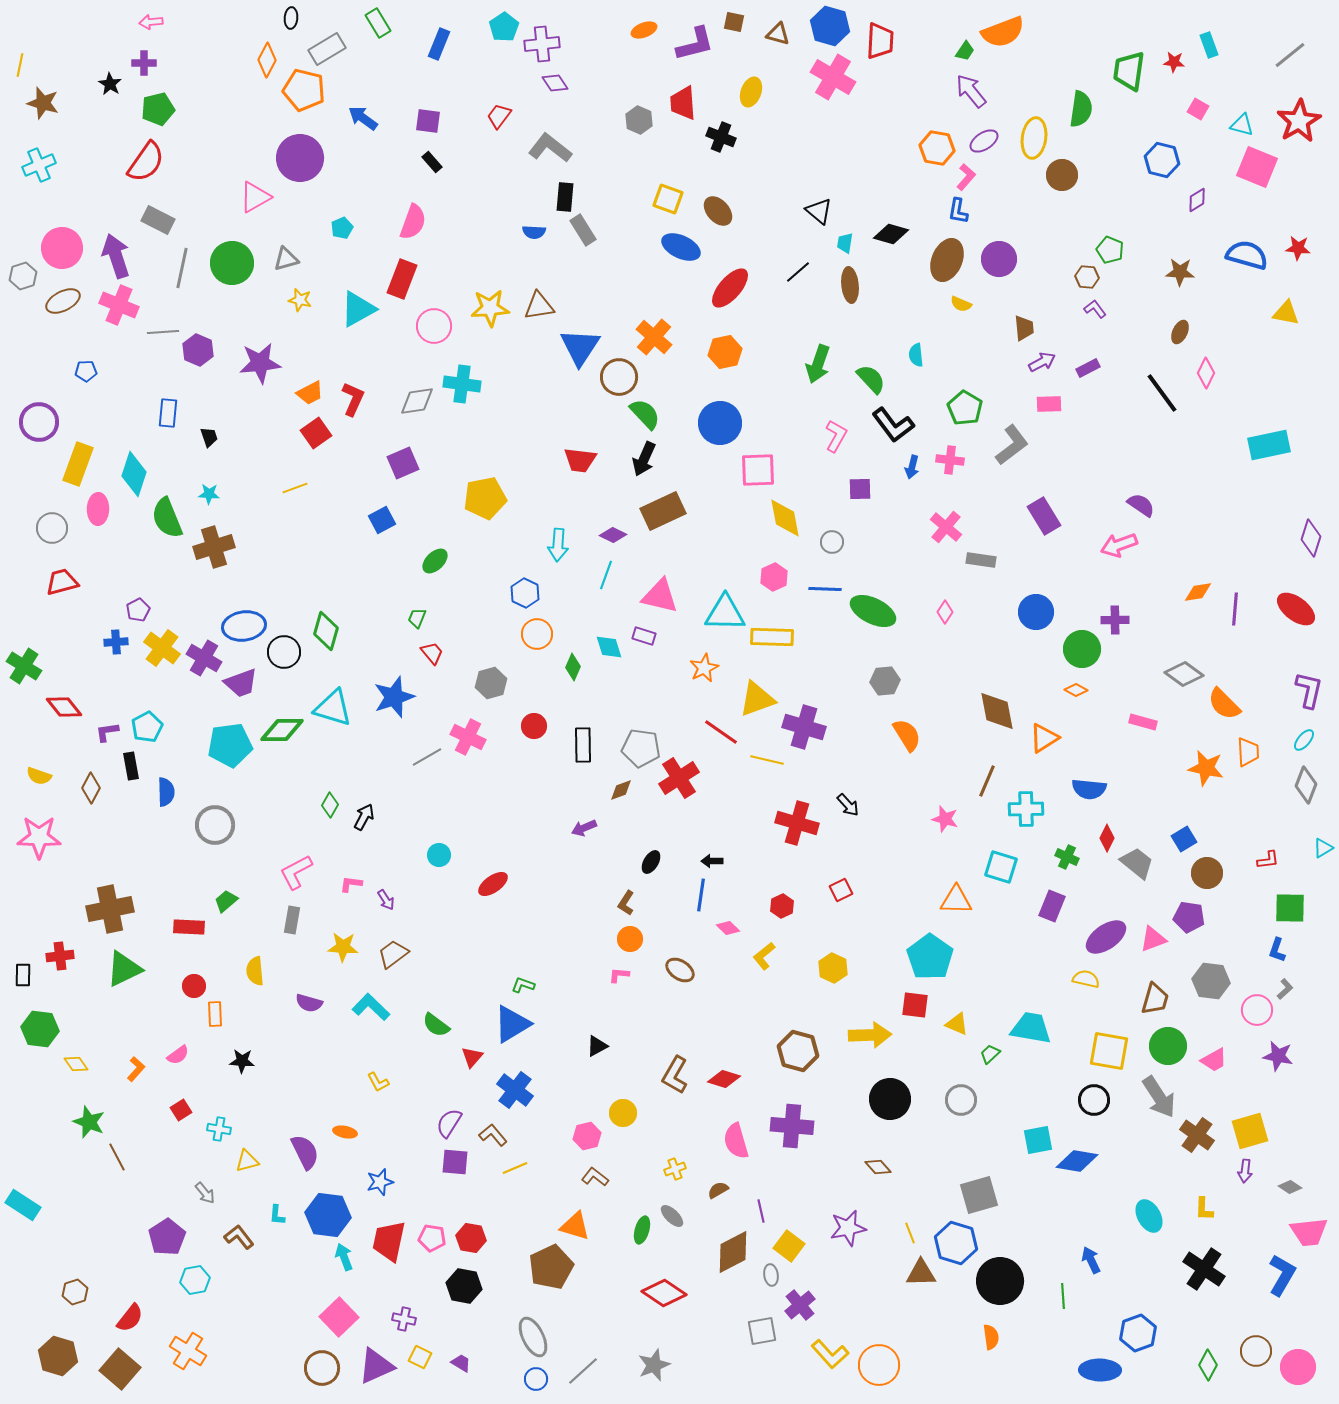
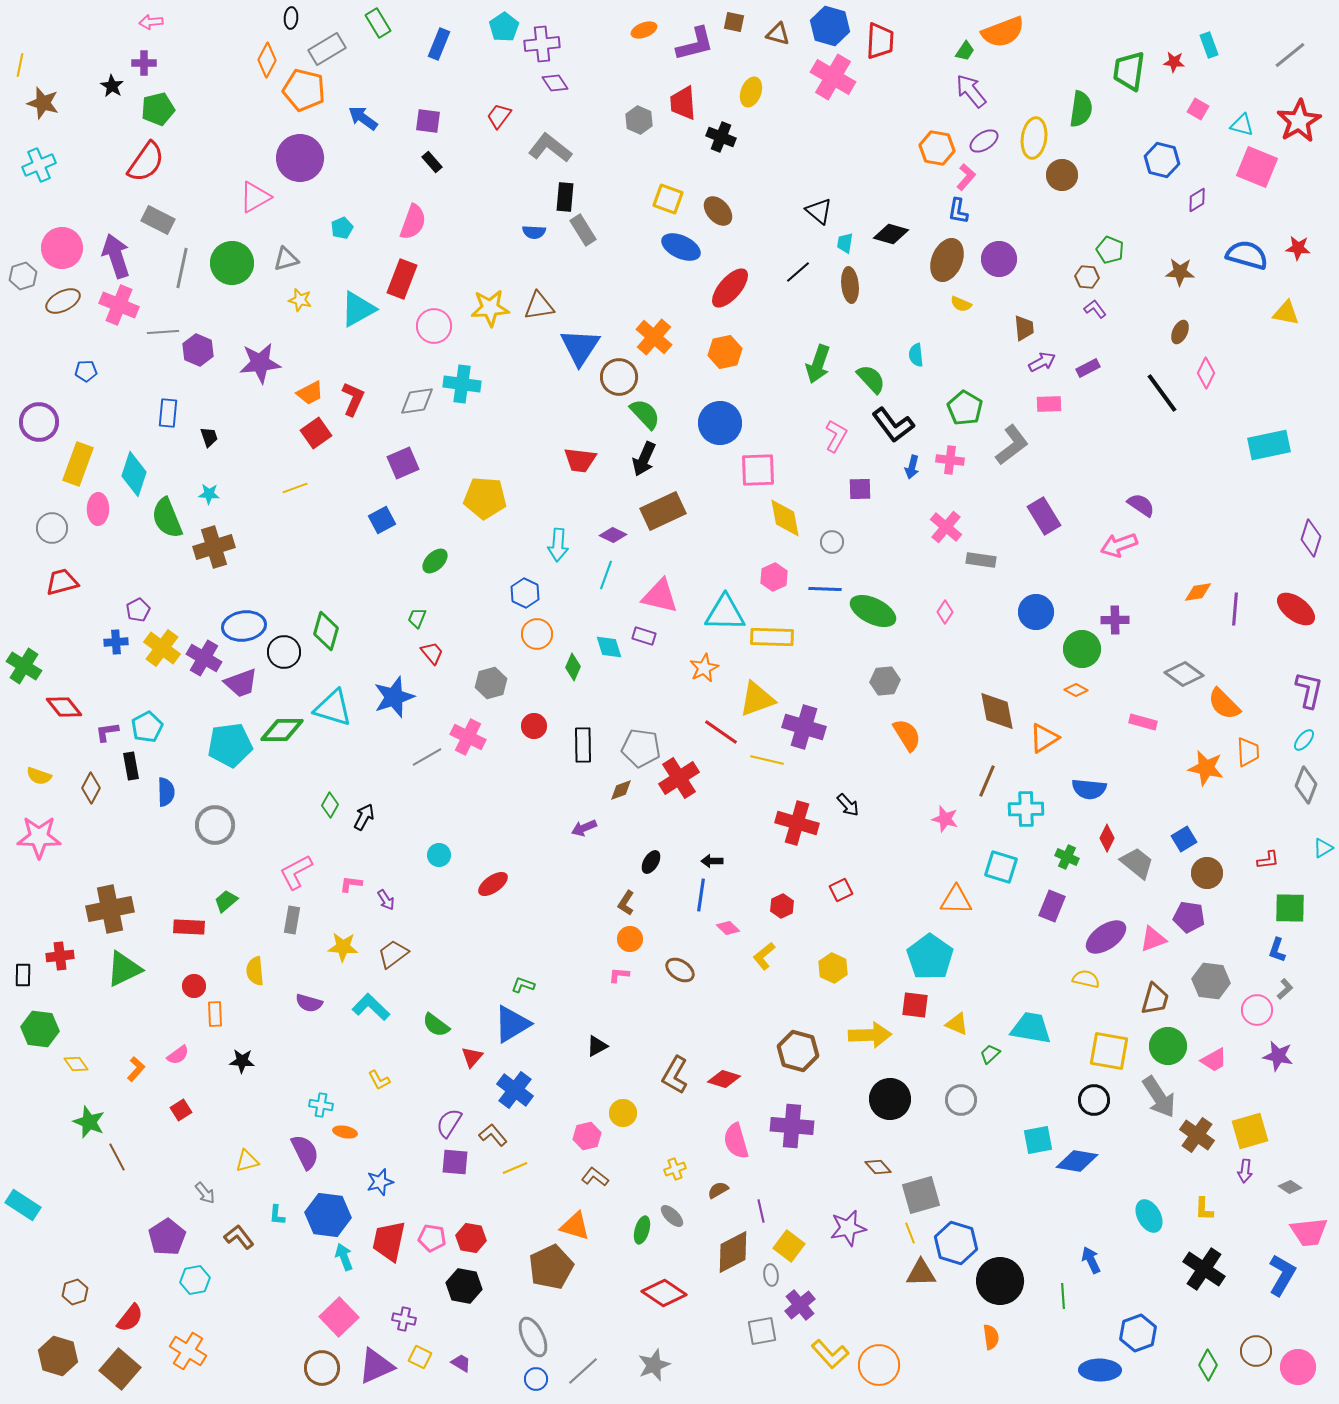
black star at (110, 84): moved 2 px right, 2 px down
yellow pentagon at (485, 498): rotated 15 degrees clockwise
yellow L-shape at (378, 1082): moved 1 px right, 2 px up
cyan cross at (219, 1129): moved 102 px right, 24 px up
gray square at (979, 1195): moved 58 px left
